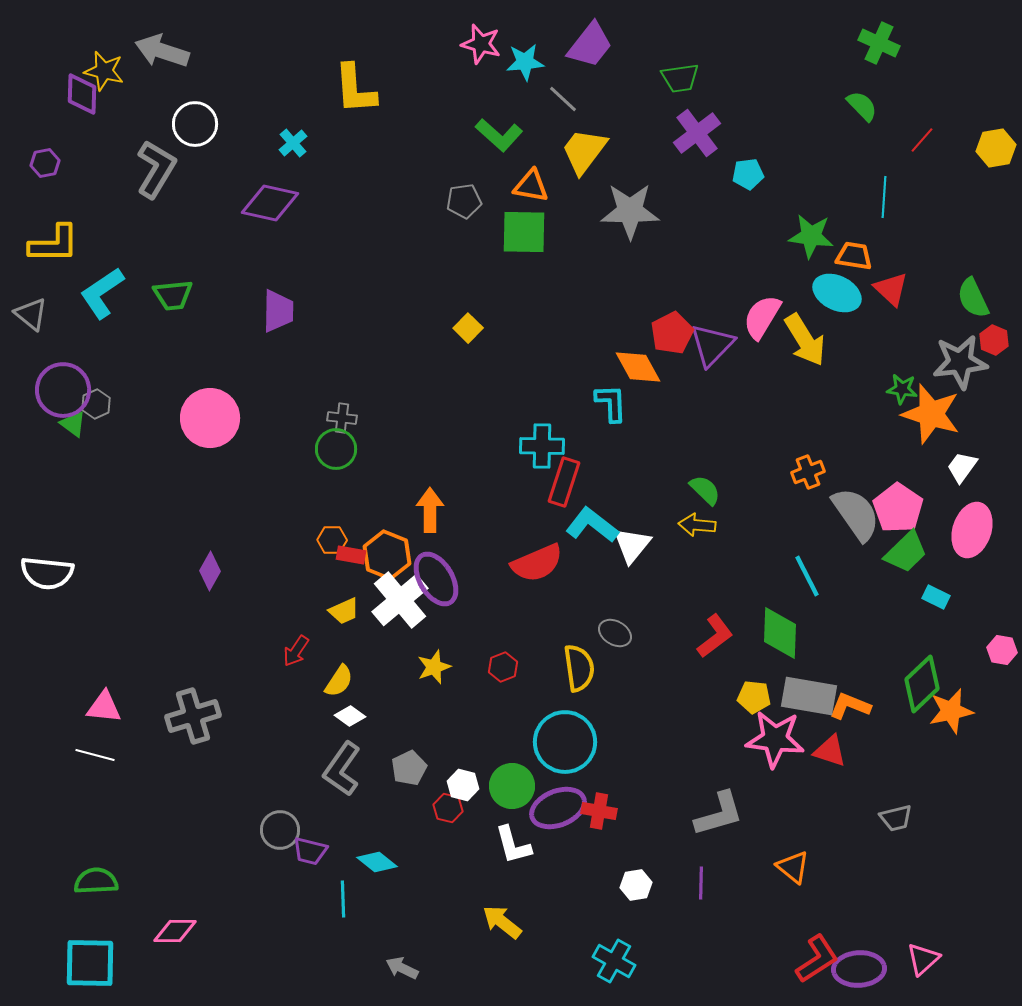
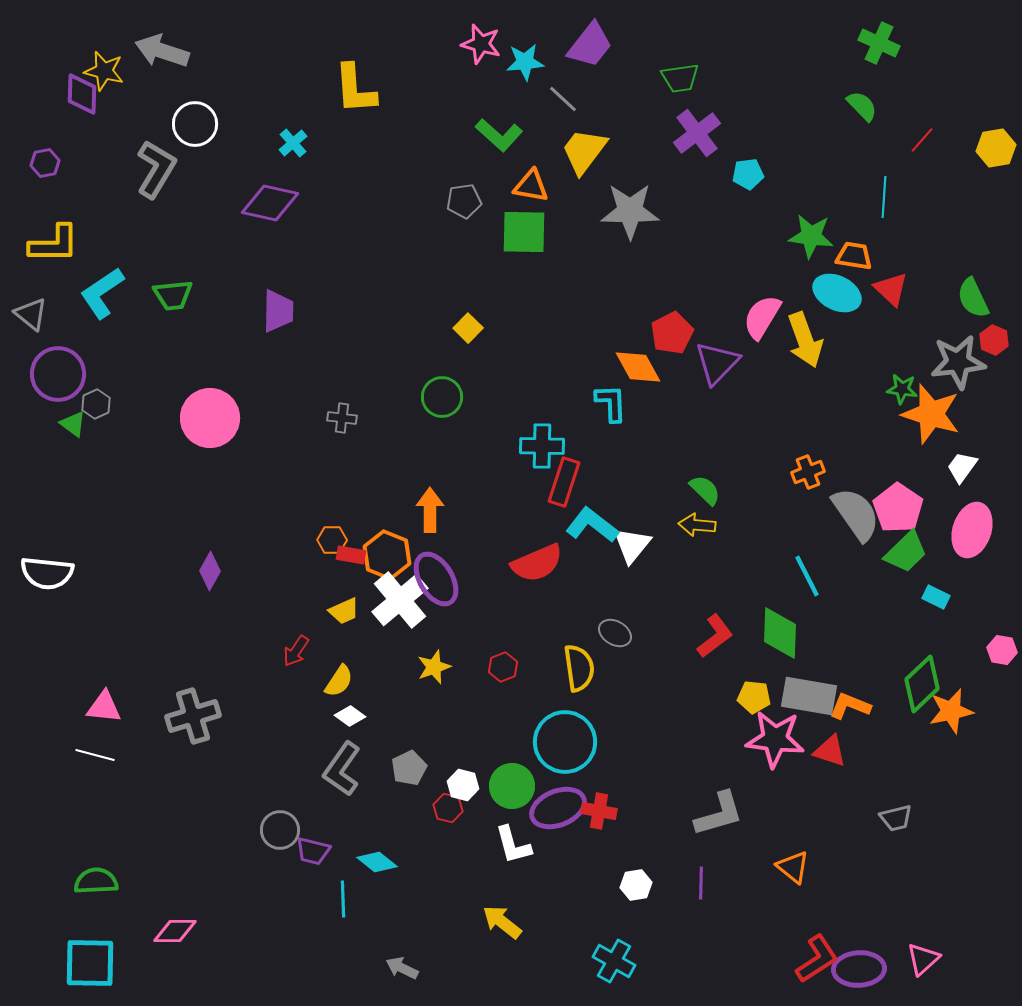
yellow arrow at (805, 340): rotated 12 degrees clockwise
purple triangle at (712, 345): moved 5 px right, 18 px down
gray star at (960, 362): moved 2 px left
purple circle at (63, 390): moved 5 px left, 16 px up
green circle at (336, 449): moved 106 px right, 52 px up
purple trapezoid at (310, 851): moved 3 px right
